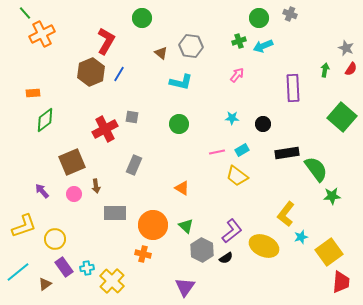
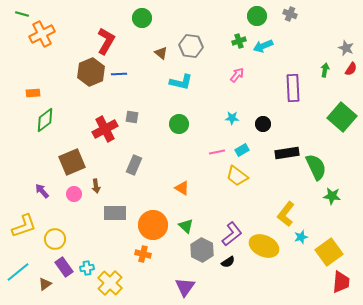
green line at (25, 13): moved 3 px left, 1 px down; rotated 32 degrees counterclockwise
green circle at (259, 18): moved 2 px left, 2 px up
blue line at (119, 74): rotated 56 degrees clockwise
green semicircle at (316, 169): moved 2 px up; rotated 12 degrees clockwise
green star at (332, 196): rotated 12 degrees clockwise
purple L-shape at (232, 231): moved 3 px down
black semicircle at (226, 258): moved 2 px right, 4 px down
yellow cross at (112, 281): moved 2 px left, 2 px down
